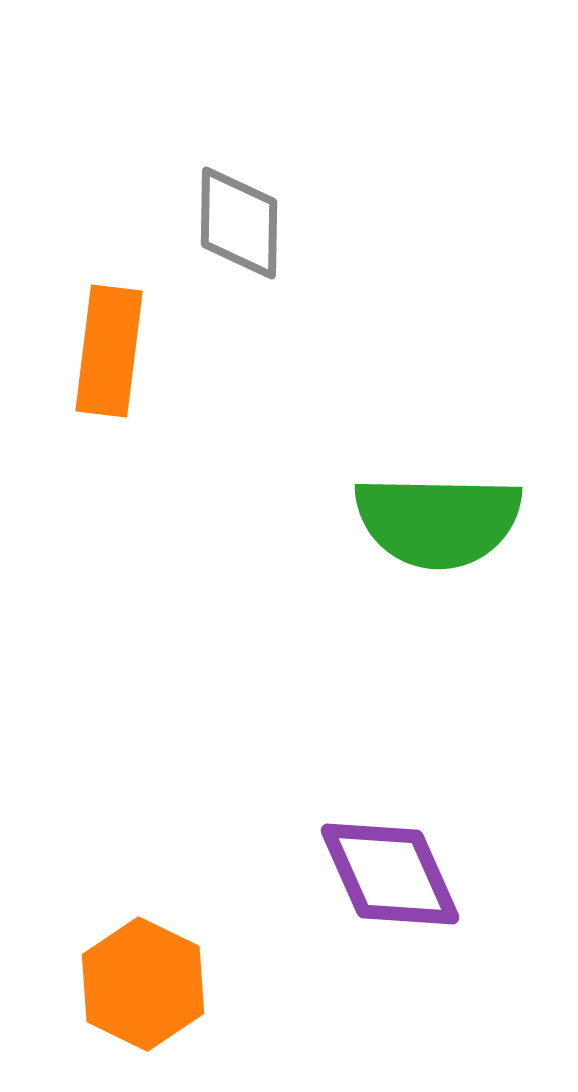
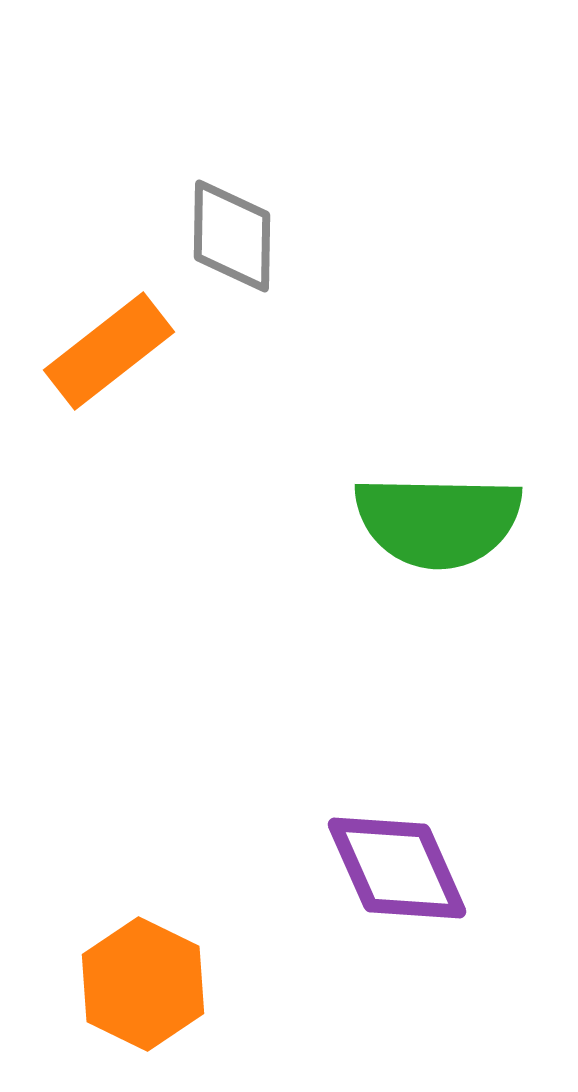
gray diamond: moved 7 px left, 13 px down
orange rectangle: rotated 45 degrees clockwise
purple diamond: moved 7 px right, 6 px up
